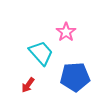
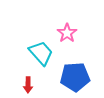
pink star: moved 1 px right, 1 px down
red arrow: rotated 35 degrees counterclockwise
